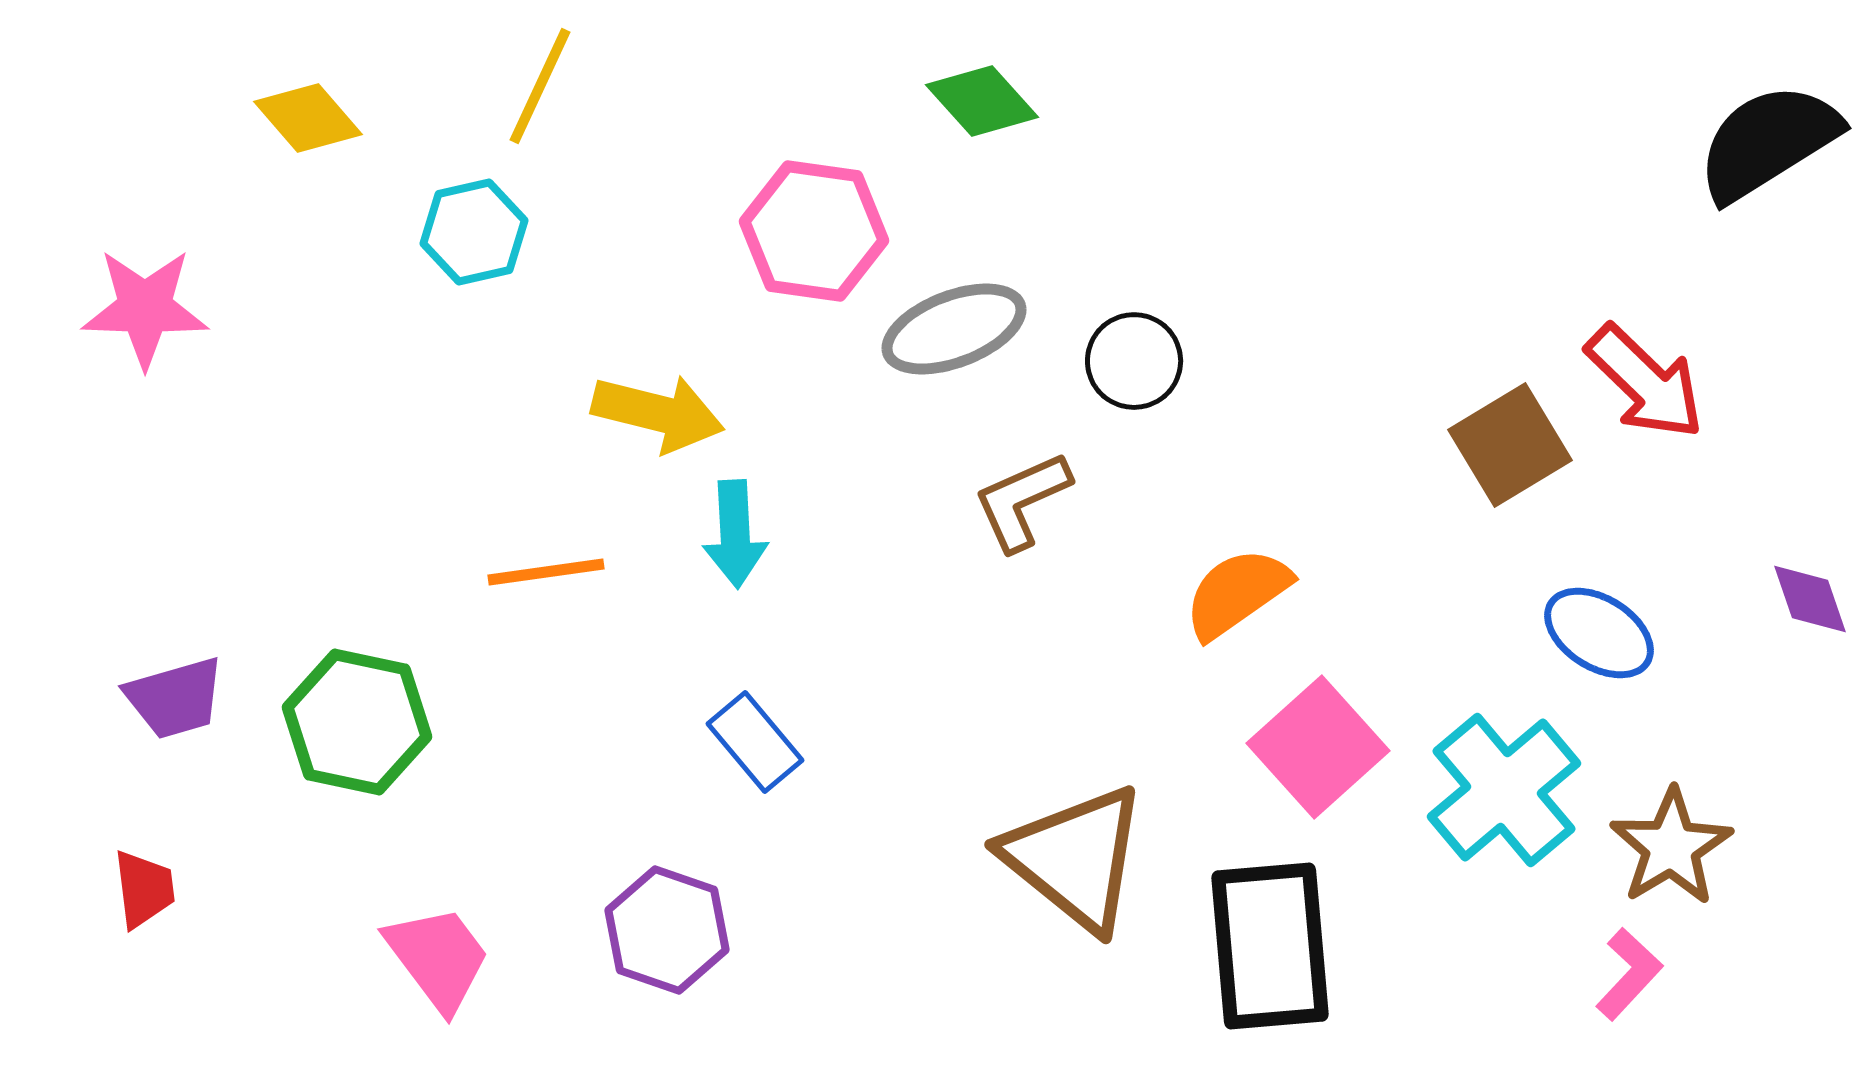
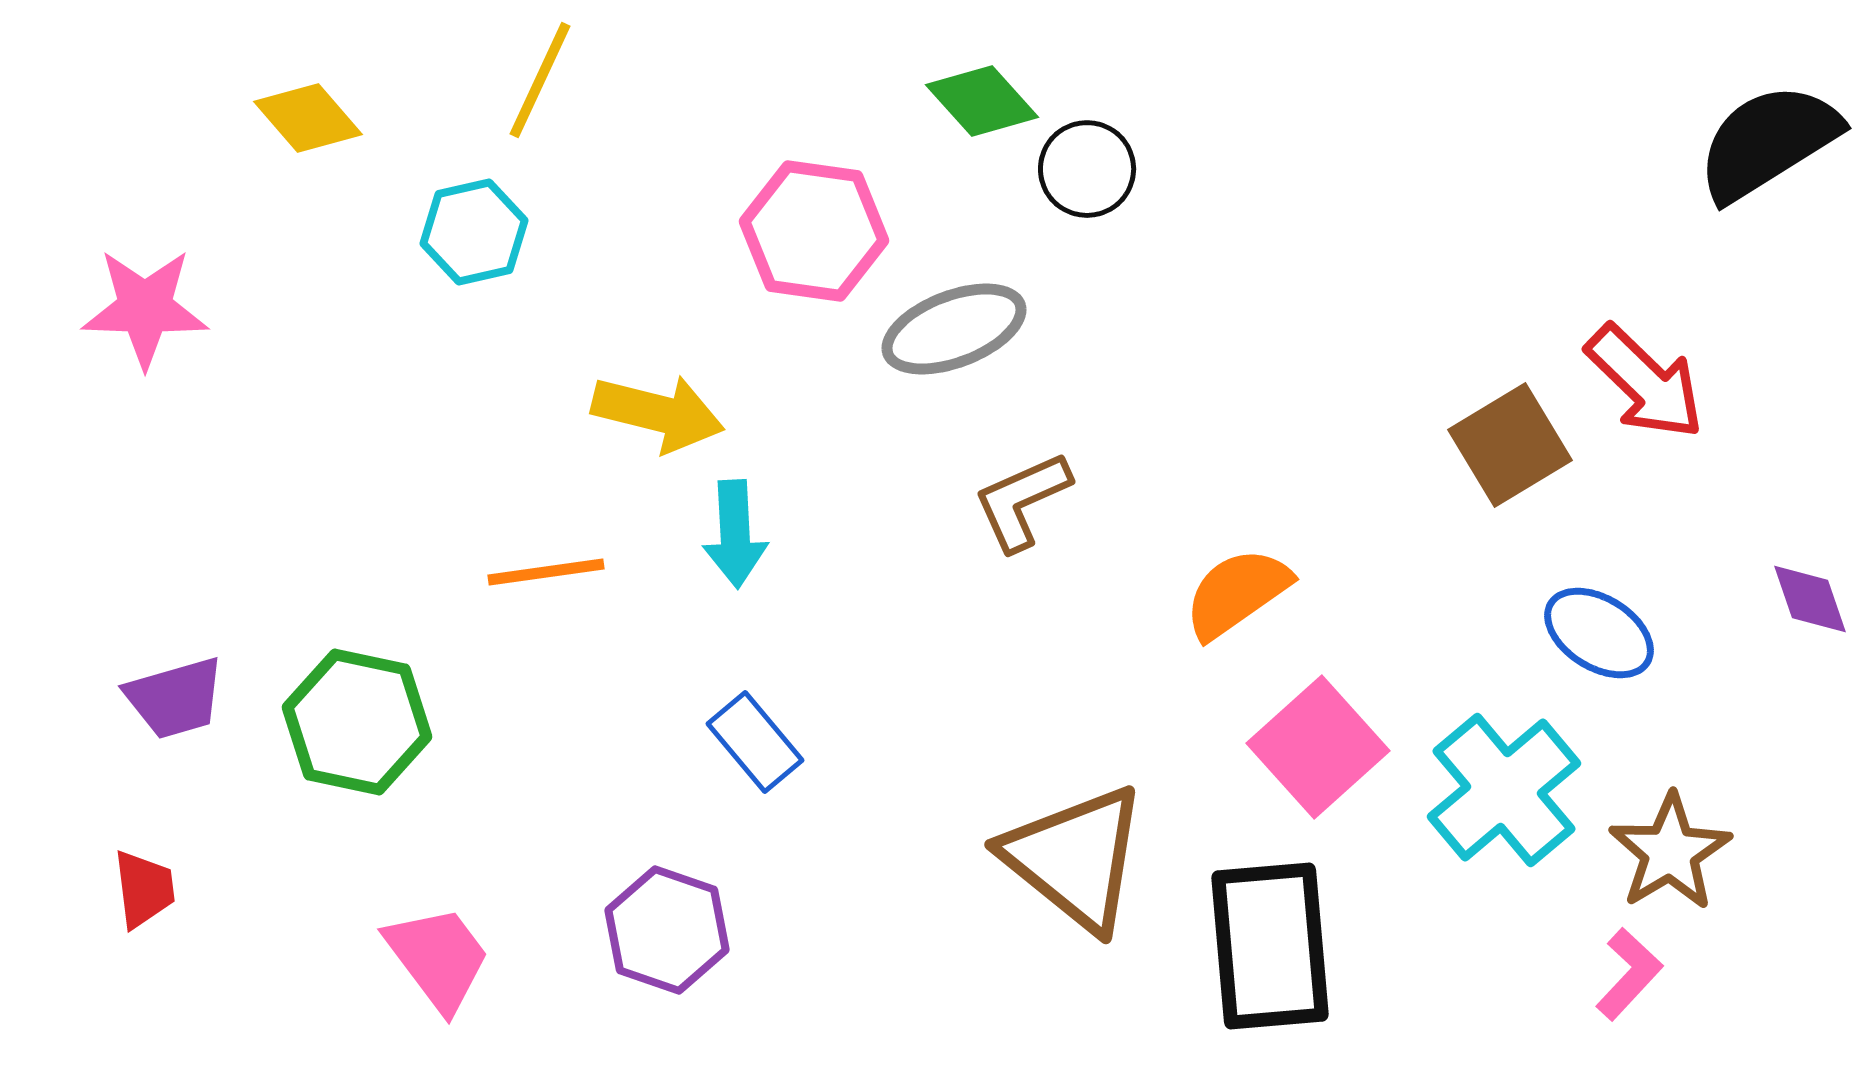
yellow line: moved 6 px up
black circle: moved 47 px left, 192 px up
brown star: moved 1 px left, 5 px down
